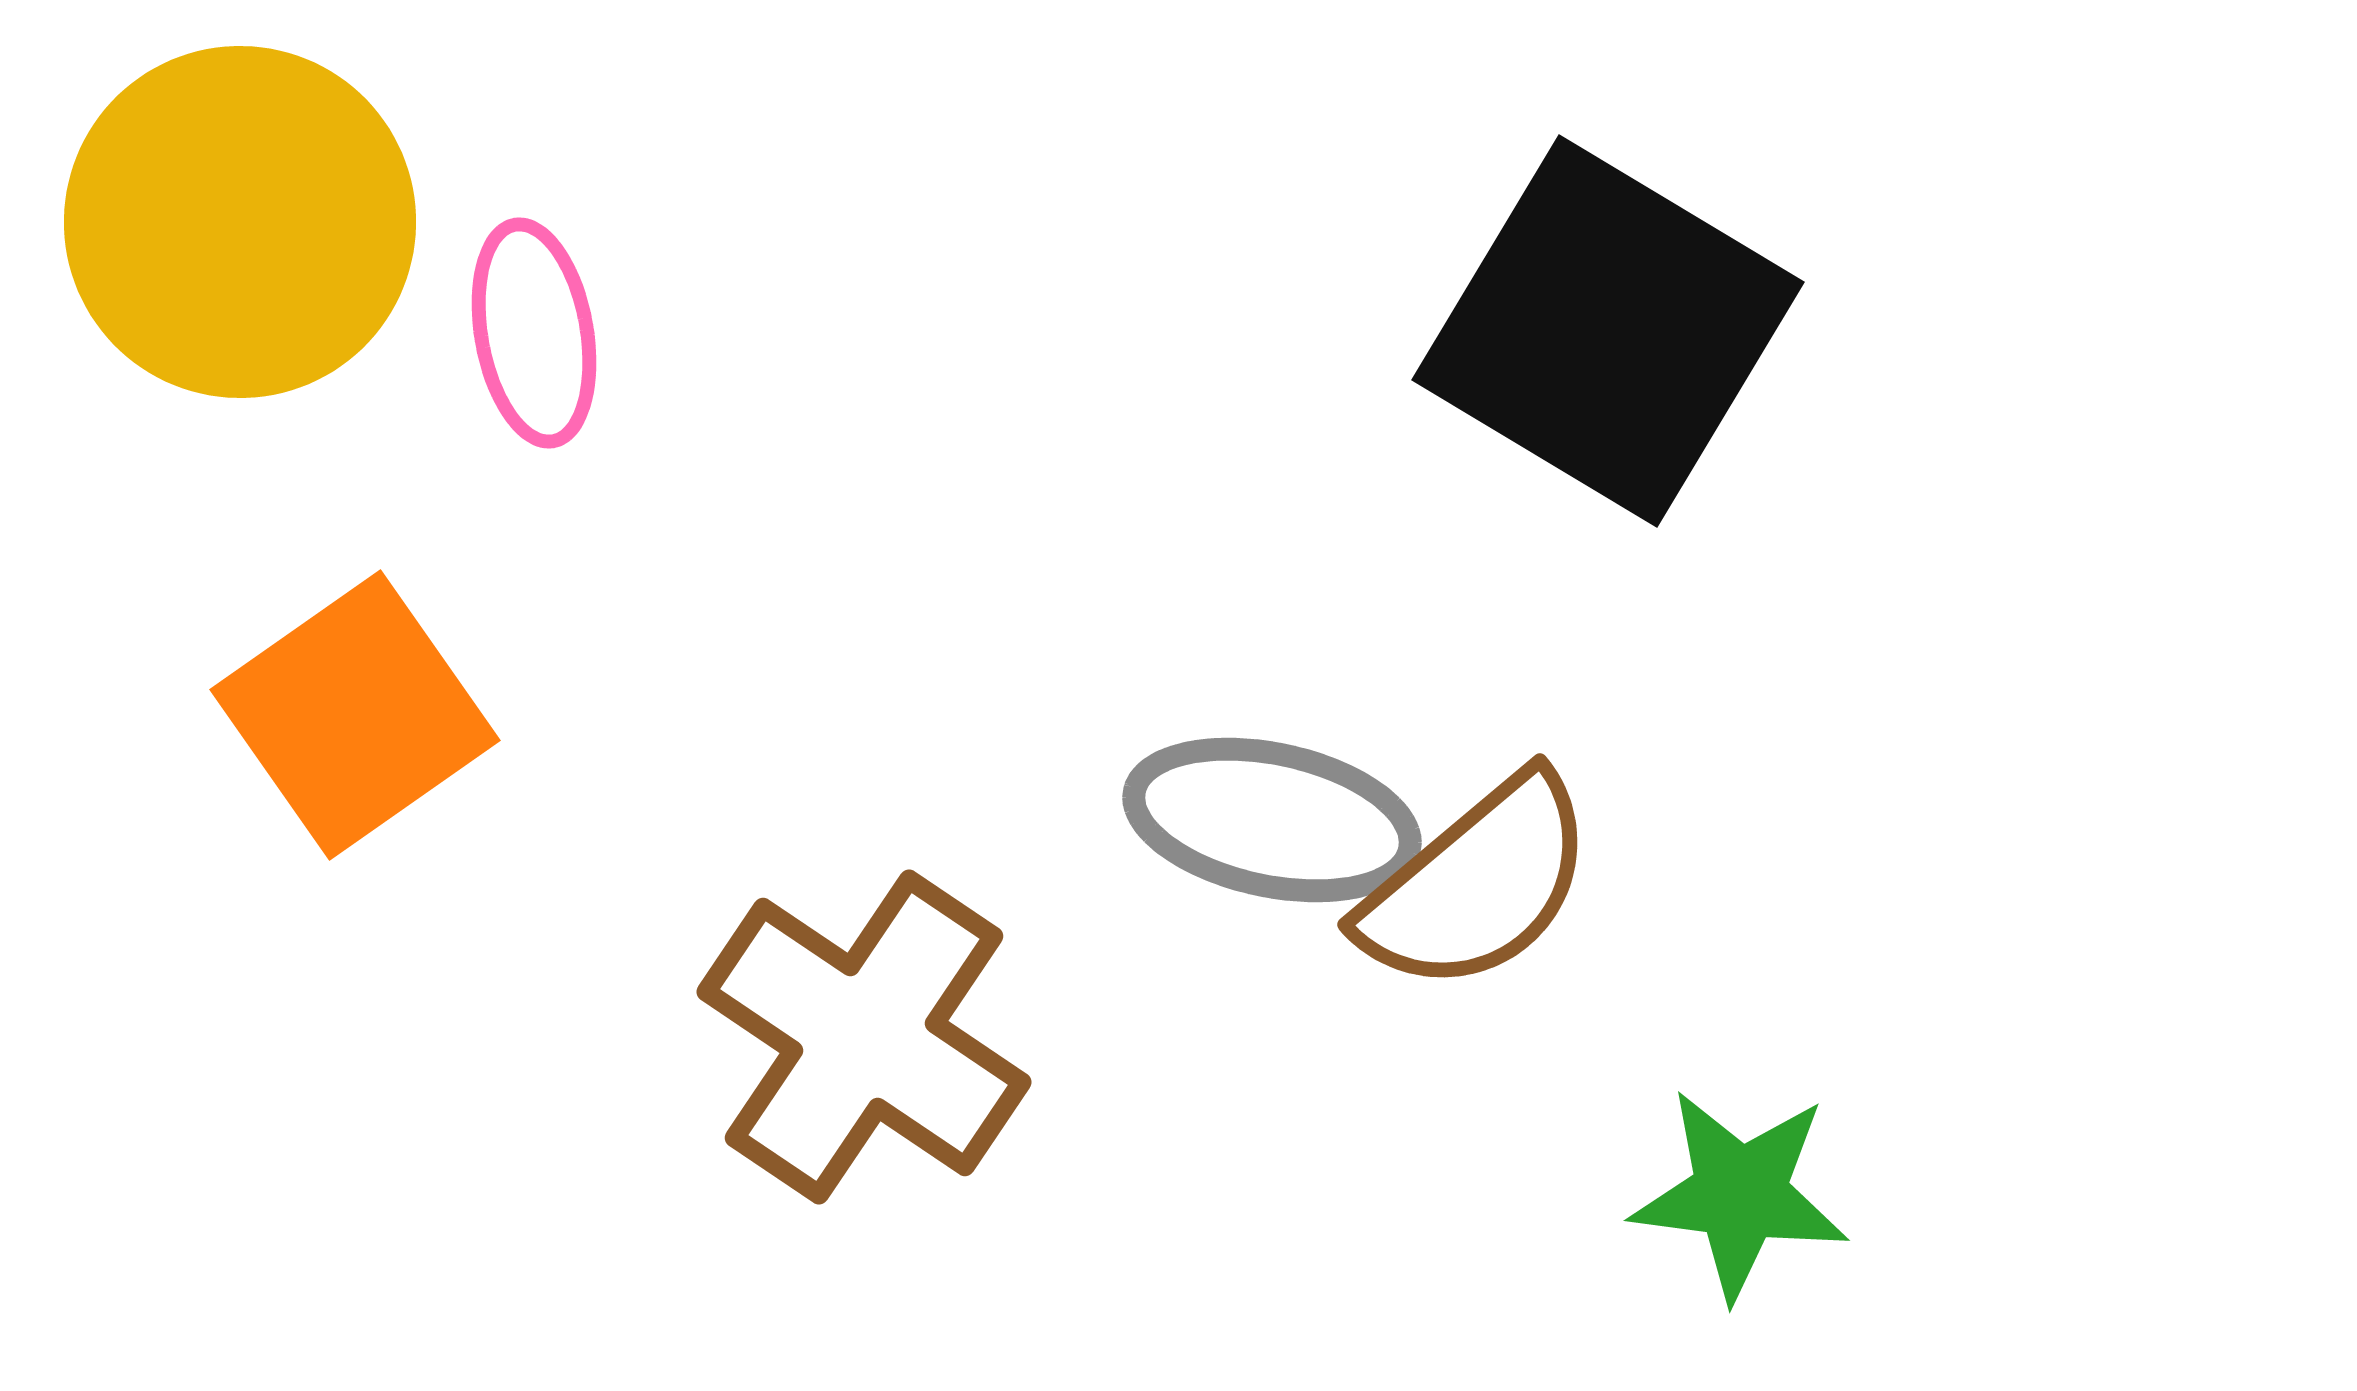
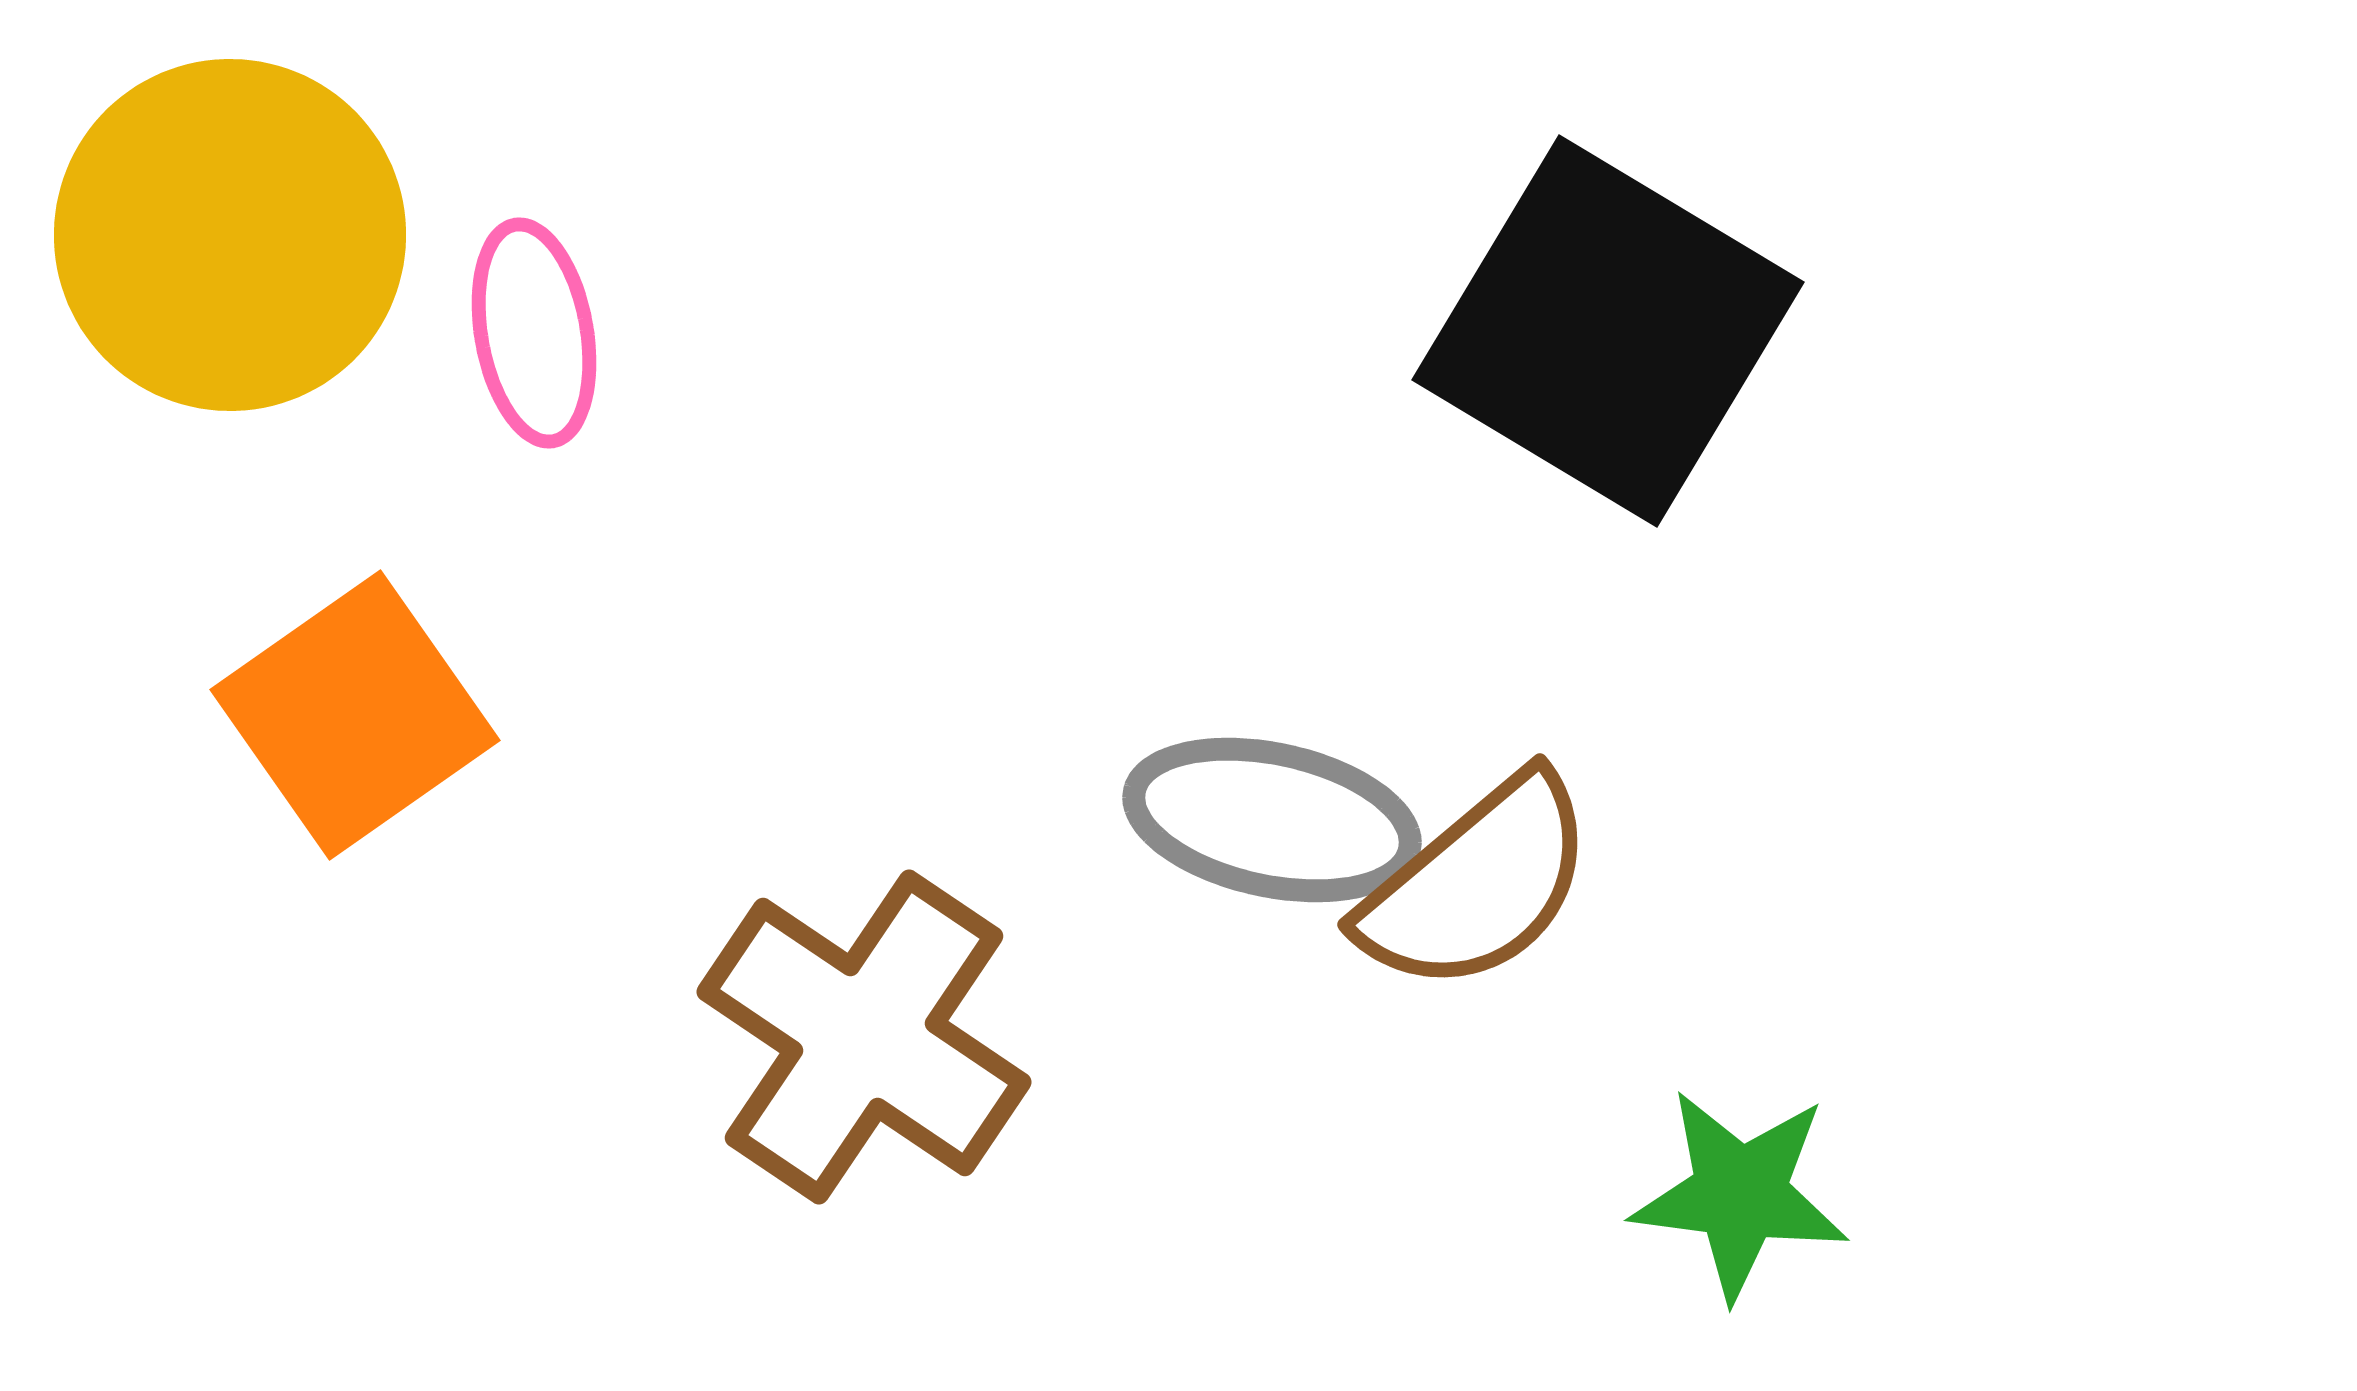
yellow circle: moved 10 px left, 13 px down
